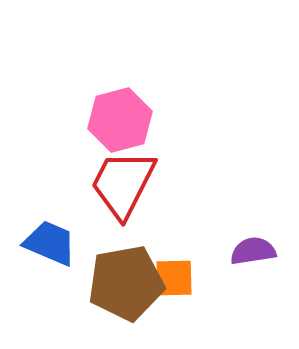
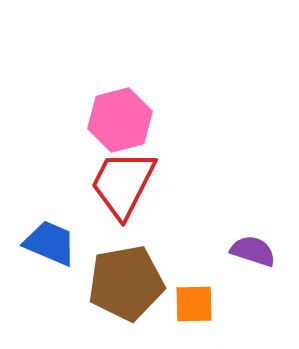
purple semicircle: rotated 27 degrees clockwise
orange square: moved 20 px right, 26 px down
